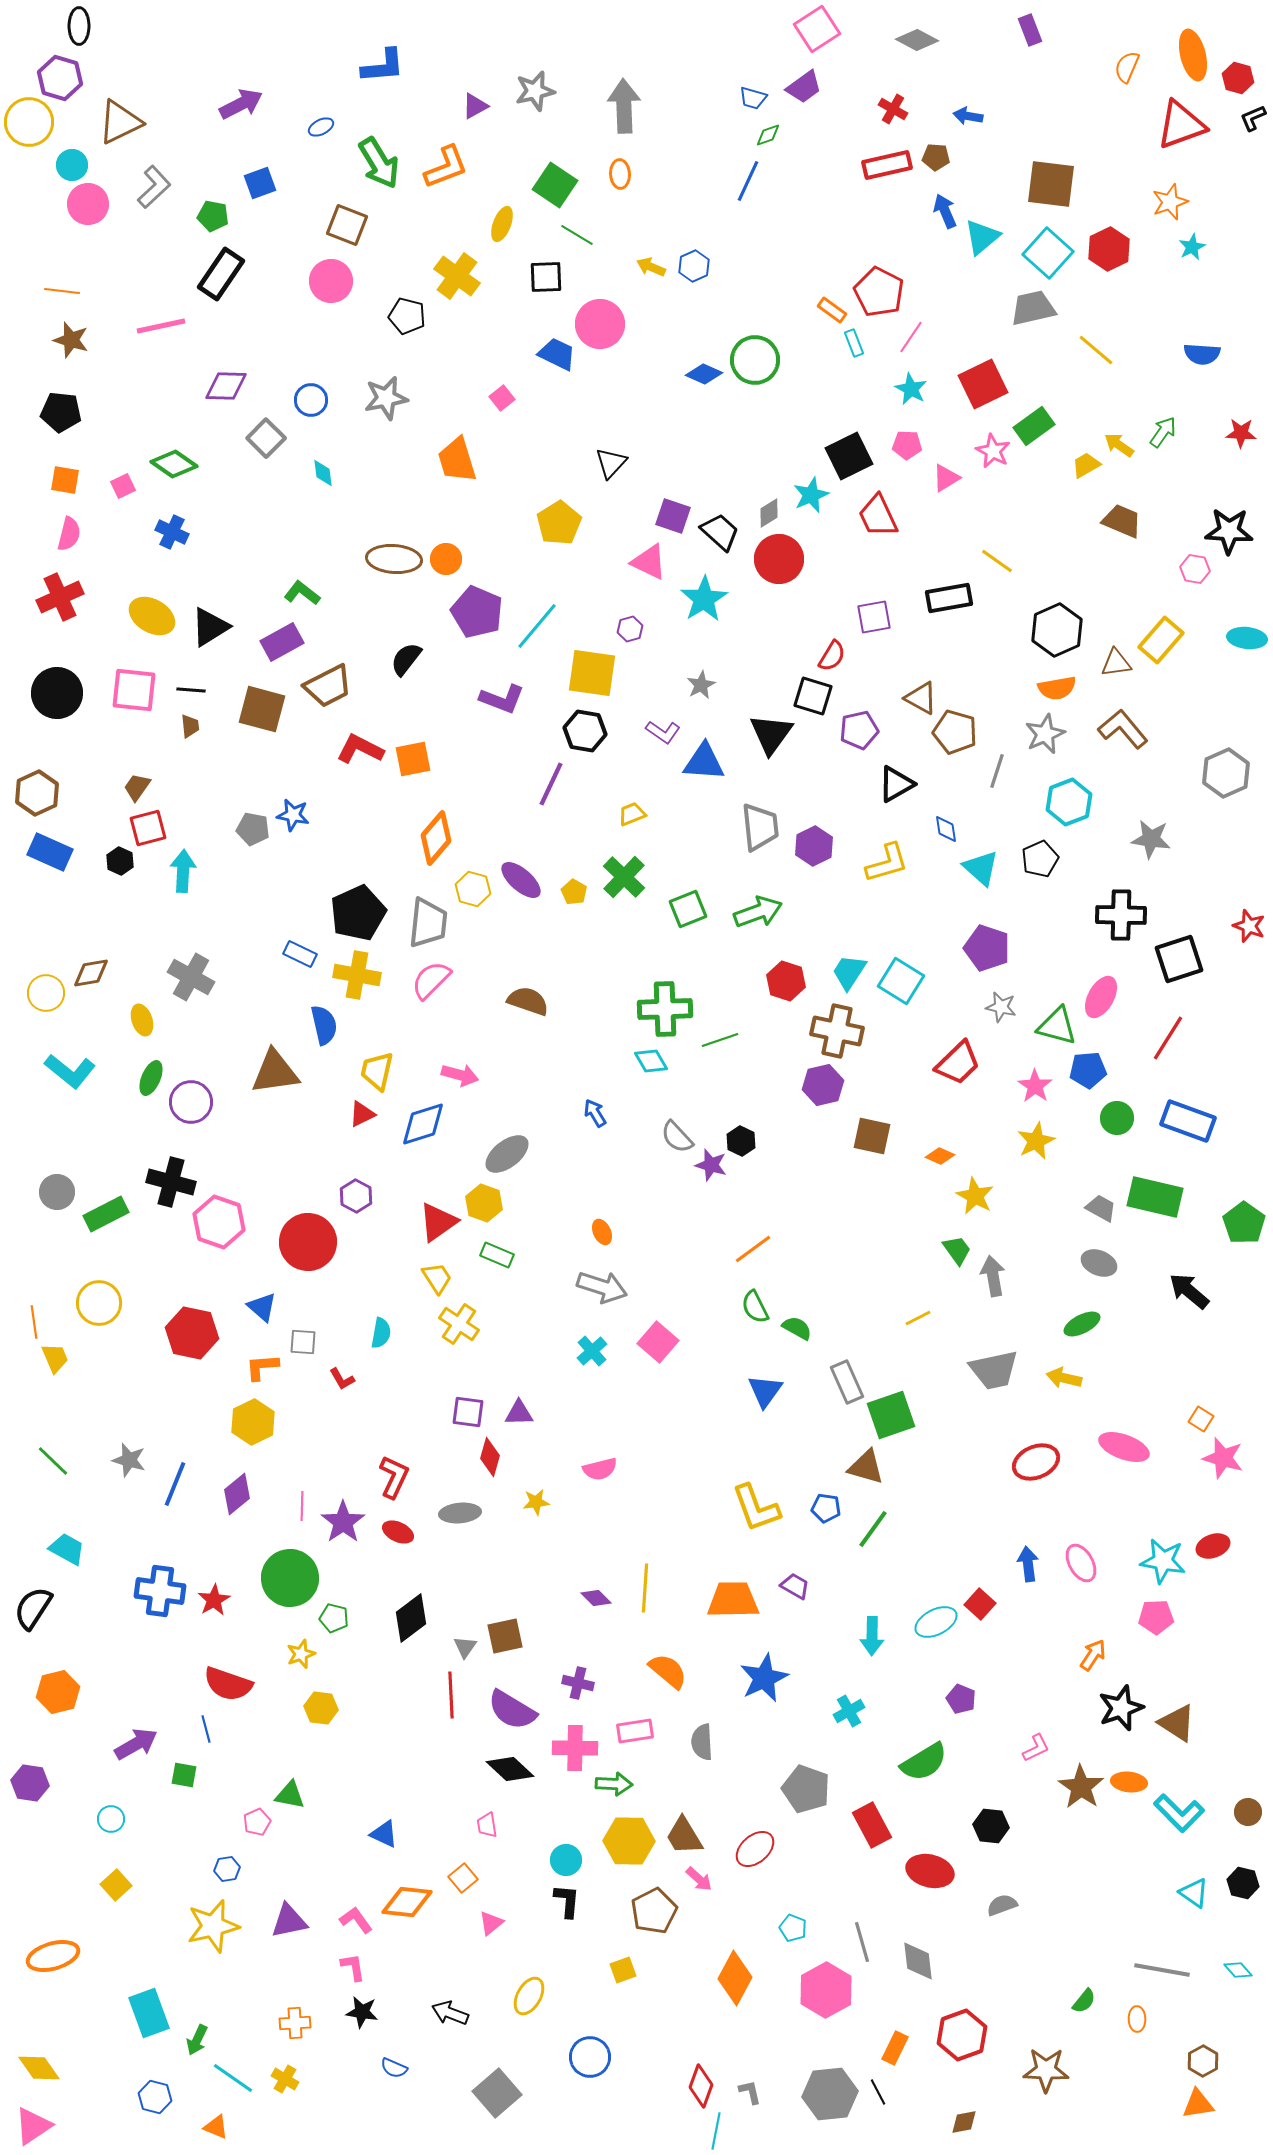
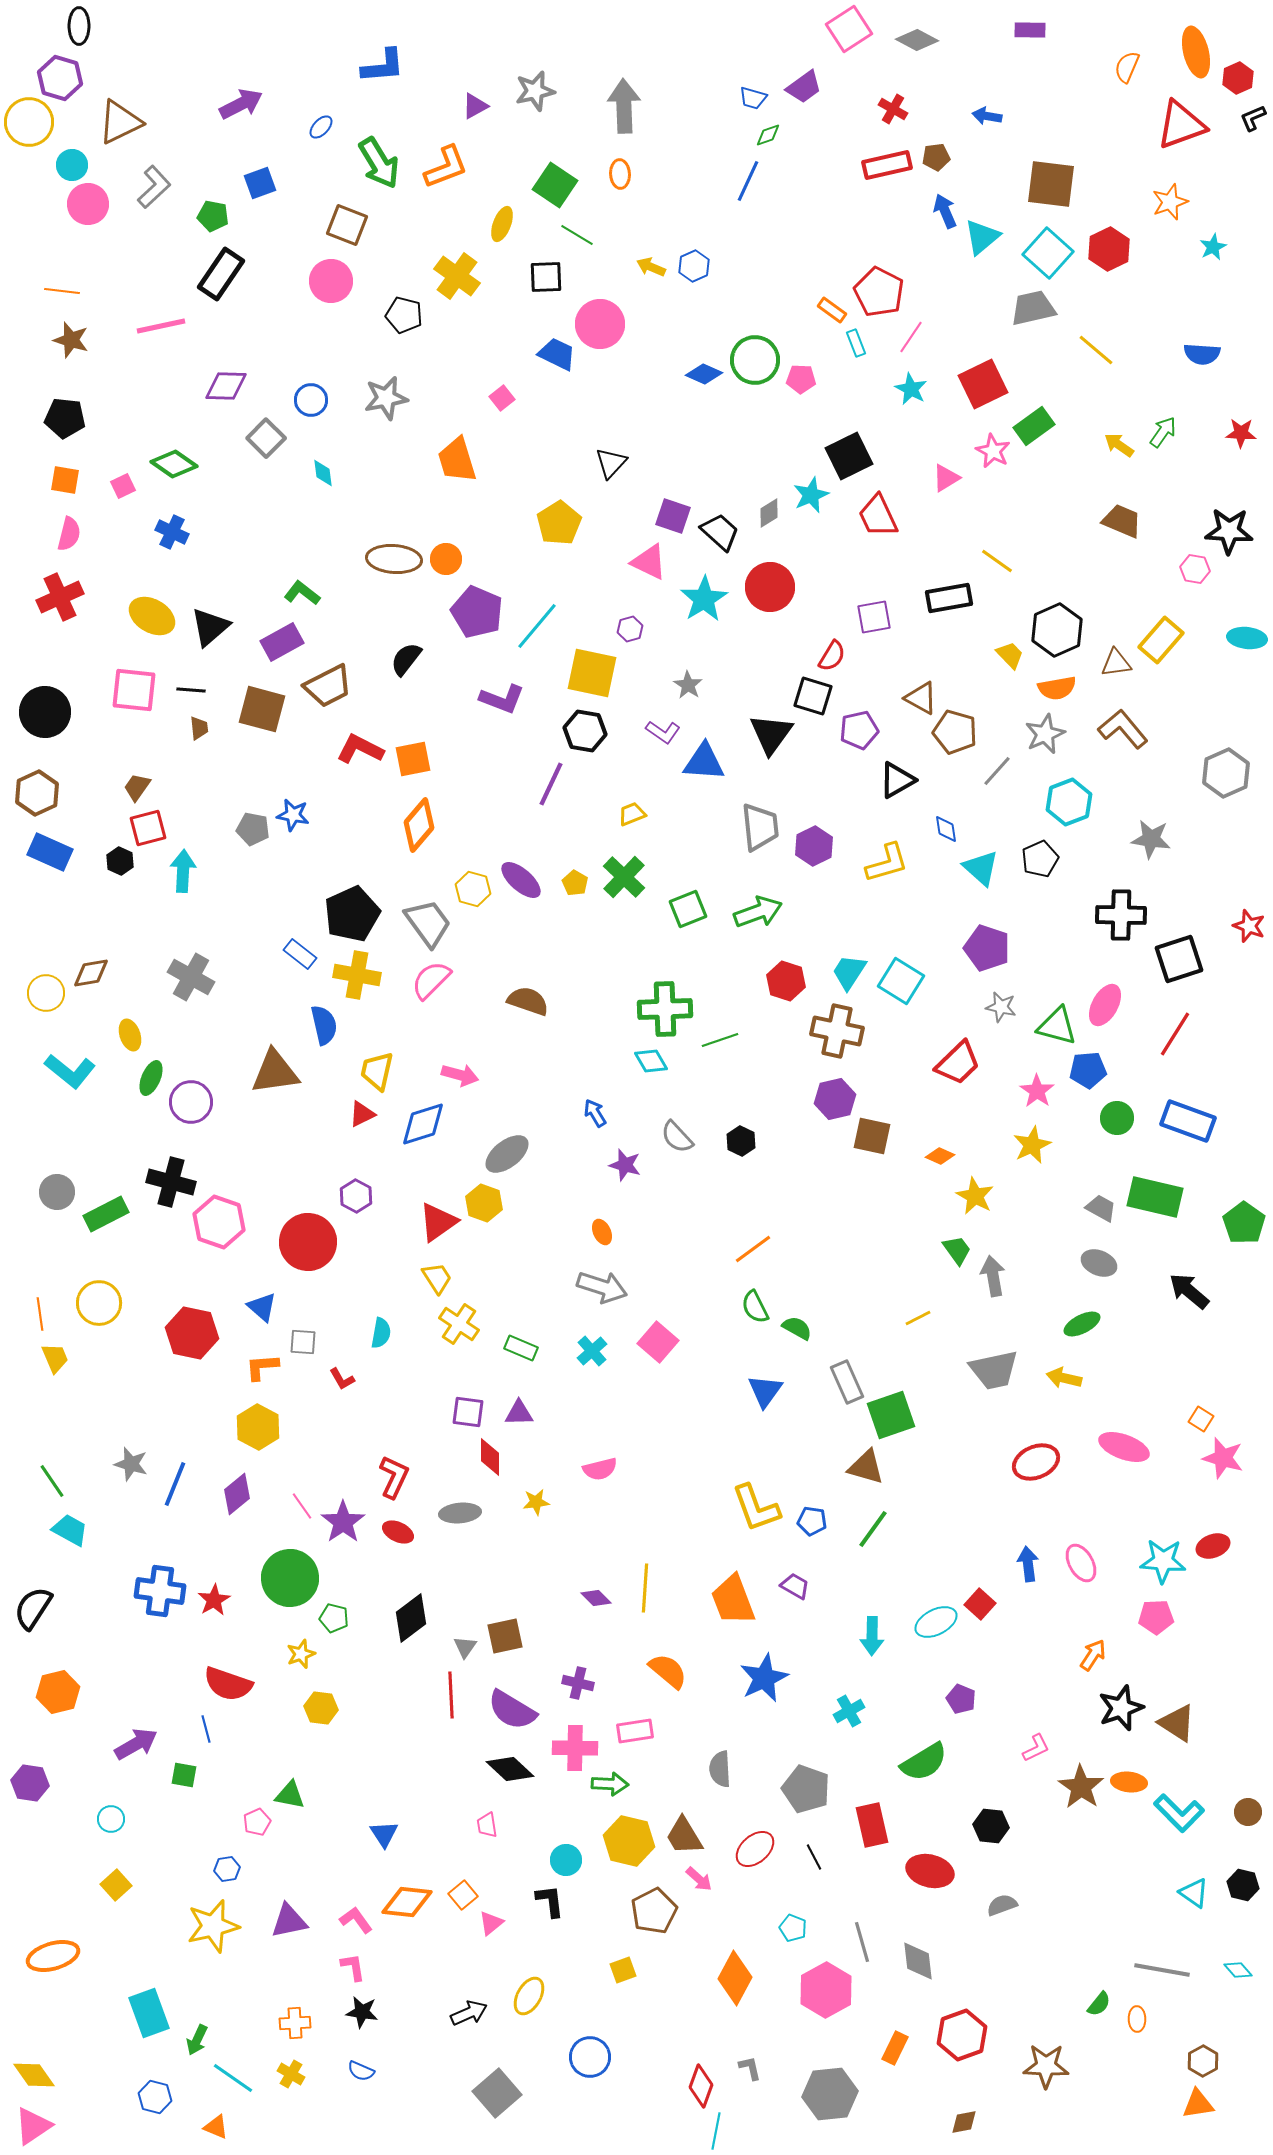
pink square at (817, 29): moved 32 px right
purple rectangle at (1030, 30): rotated 68 degrees counterclockwise
orange ellipse at (1193, 55): moved 3 px right, 3 px up
red hexagon at (1238, 78): rotated 20 degrees clockwise
blue arrow at (968, 116): moved 19 px right
blue ellipse at (321, 127): rotated 20 degrees counterclockwise
brown pentagon at (936, 157): rotated 12 degrees counterclockwise
cyan star at (1192, 247): moved 21 px right
black pentagon at (407, 316): moved 3 px left, 1 px up
cyan rectangle at (854, 343): moved 2 px right
black pentagon at (61, 412): moved 4 px right, 6 px down
pink pentagon at (907, 445): moved 106 px left, 66 px up
yellow trapezoid at (1086, 465): moved 76 px left, 190 px down; rotated 76 degrees clockwise
red circle at (779, 559): moved 9 px left, 28 px down
black triangle at (210, 627): rotated 9 degrees counterclockwise
yellow square at (592, 673): rotated 4 degrees clockwise
gray star at (701, 685): moved 13 px left; rotated 12 degrees counterclockwise
black circle at (57, 693): moved 12 px left, 19 px down
brown trapezoid at (190, 726): moved 9 px right, 2 px down
gray line at (997, 771): rotated 24 degrees clockwise
black triangle at (896, 784): moved 1 px right, 4 px up
orange diamond at (436, 838): moved 17 px left, 13 px up
yellow pentagon at (574, 892): moved 1 px right, 9 px up
black pentagon at (358, 913): moved 6 px left, 1 px down
gray trapezoid at (428, 923): rotated 42 degrees counterclockwise
blue rectangle at (300, 954): rotated 12 degrees clockwise
pink ellipse at (1101, 997): moved 4 px right, 8 px down
yellow ellipse at (142, 1020): moved 12 px left, 15 px down
red line at (1168, 1038): moved 7 px right, 4 px up
purple hexagon at (823, 1085): moved 12 px right, 14 px down
pink star at (1035, 1086): moved 2 px right, 5 px down
yellow star at (1036, 1141): moved 4 px left, 4 px down
purple star at (711, 1165): moved 86 px left
green rectangle at (497, 1255): moved 24 px right, 93 px down
orange line at (34, 1322): moved 6 px right, 8 px up
yellow hexagon at (253, 1422): moved 5 px right, 5 px down; rotated 6 degrees counterclockwise
red diamond at (490, 1457): rotated 15 degrees counterclockwise
gray star at (129, 1460): moved 2 px right, 4 px down
green line at (53, 1461): moved 1 px left, 20 px down; rotated 12 degrees clockwise
pink line at (302, 1506): rotated 36 degrees counterclockwise
blue pentagon at (826, 1508): moved 14 px left, 13 px down
cyan trapezoid at (67, 1549): moved 3 px right, 19 px up
cyan star at (1163, 1561): rotated 6 degrees counterclockwise
orange trapezoid at (733, 1600): rotated 110 degrees counterclockwise
gray semicircle at (702, 1742): moved 18 px right, 27 px down
green arrow at (614, 1784): moved 4 px left
red rectangle at (872, 1825): rotated 15 degrees clockwise
blue triangle at (384, 1834): rotated 32 degrees clockwise
yellow hexagon at (629, 1841): rotated 12 degrees clockwise
orange square at (463, 1878): moved 17 px down
black hexagon at (1243, 1883): moved 2 px down
black L-shape at (567, 1901): moved 17 px left; rotated 12 degrees counterclockwise
green semicircle at (1084, 2001): moved 15 px right, 3 px down
black arrow at (450, 2013): moved 19 px right; rotated 135 degrees clockwise
yellow diamond at (39, 2068): moved 5 px left, 7 px down
blue semicircle at (394, 2068): moved 33 px left, 3 px down
brown star at (1046, 2070): moved 4 px up
yellow cross at (285, 2079): moved 6 px right, 5 px up
gray L-shape at (750, 2092): moved 24 px up
black line at (878, 2092): moved 64 px left, 235 px up
